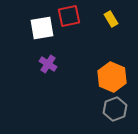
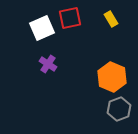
red square: moved 1 px right, 2 px down
white square: rotated 15 degrees counterclockwise
gray hexagon: moved 4 px right
